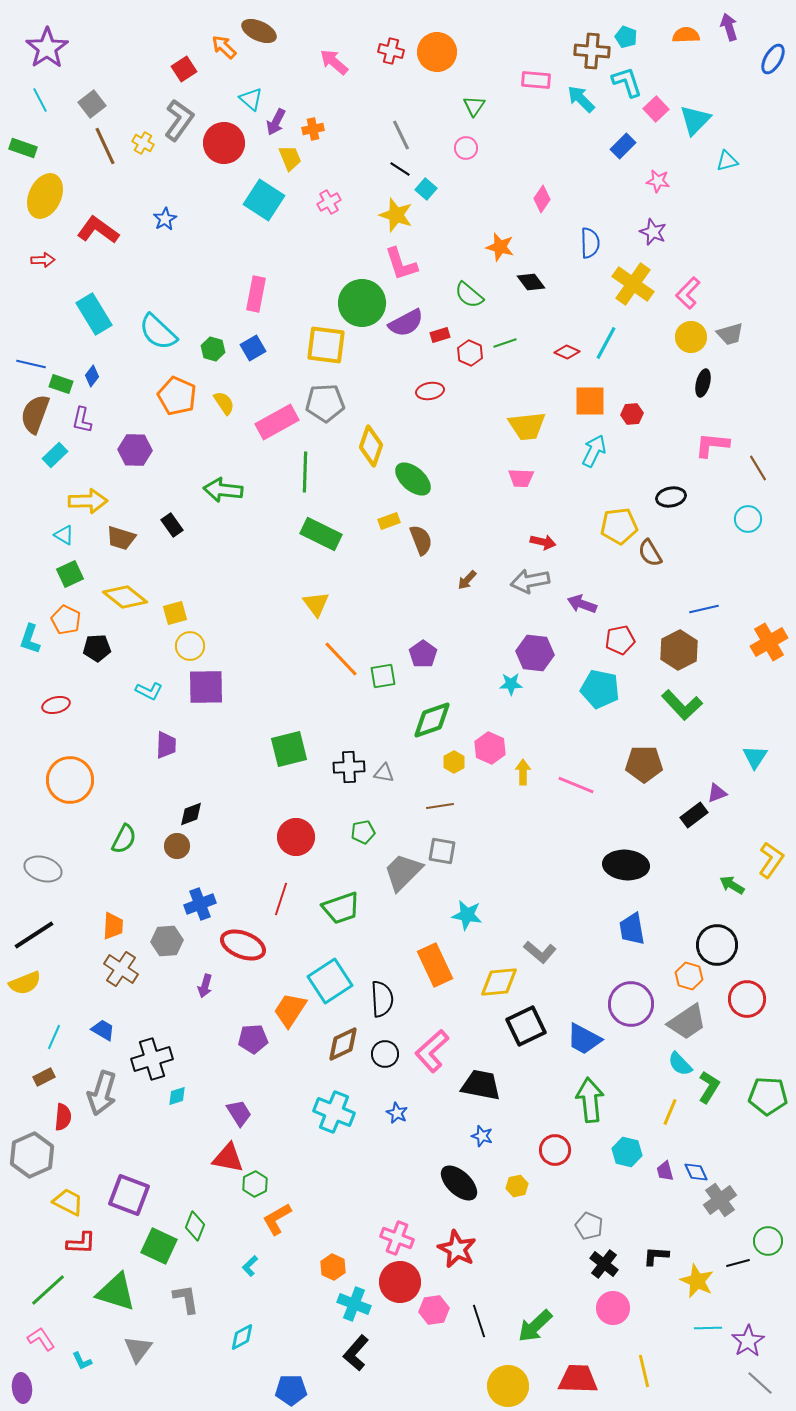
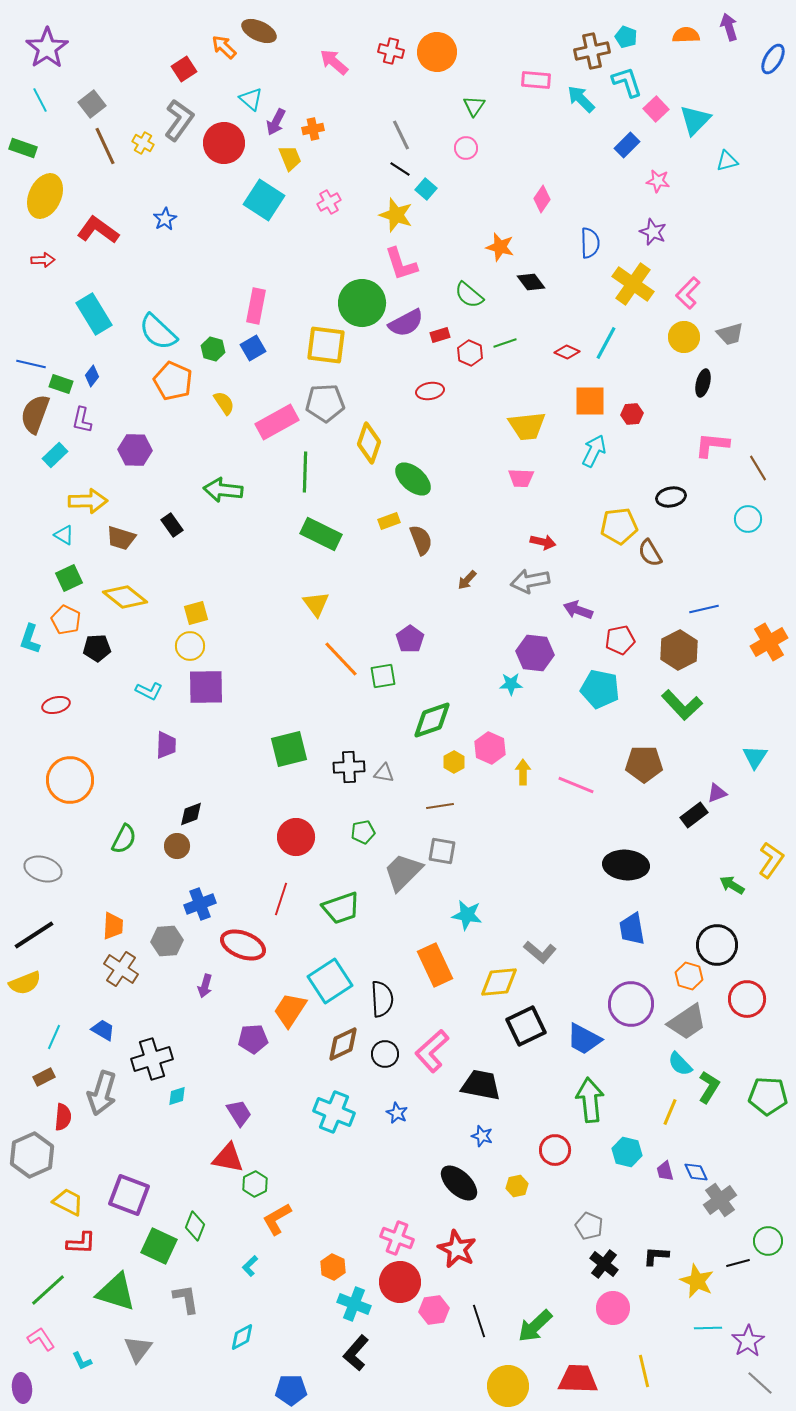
brown cross at (592, 51): rotated 16 degrees counterclockwise
blue rectangle at (623, 146): moved 4 px right, 1 px up
pink rectangle at (256, 294): moved 12 px down
yellow circle at (691, 337): moved 7 px left
orange pentagon at (177, 396): moved 4 px left, 15 px up
yellow diamond at (371, 446): moved 2 px left, 3 px up
green square at (70, 574): moved 1 px left, 4 px down
purple arrow at (582, 604): moved 4 px left, 6 px down
yellow square at (175, 613): moved 21 px right
purple pentagon at (423, 654): moved 13 px left, 15 px up
